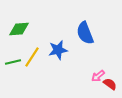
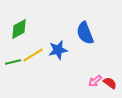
green diamond: rotated 25 degrees counterclockwise
yellow line: moved 1 px right, 2 px up; rotated 25 degrees clockwise
pink arrow: moved 3 px left, 5 px down
red semicircle: moved 1 px up
